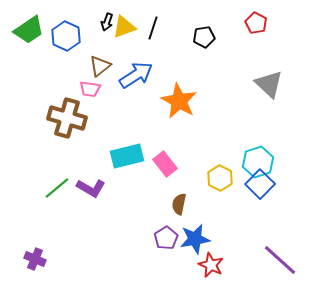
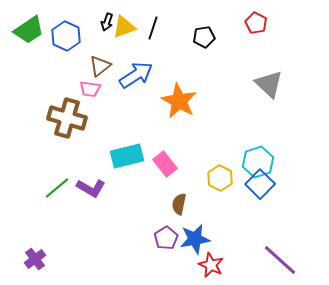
purple cross: rotated 30 degrees clockwise
